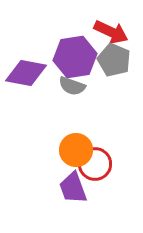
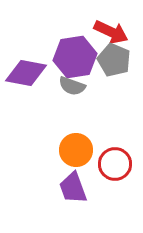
red circle: moved 20 px right
